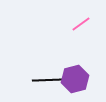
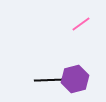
black line: moved 2 px right
